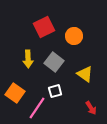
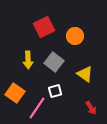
orange circle: moved 1 px right
yellow arrow: moved 1 px down
